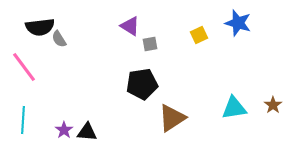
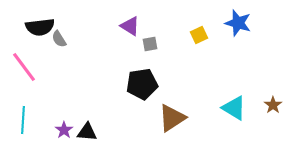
cyan triangle: rotated 40 degrees clockwise
